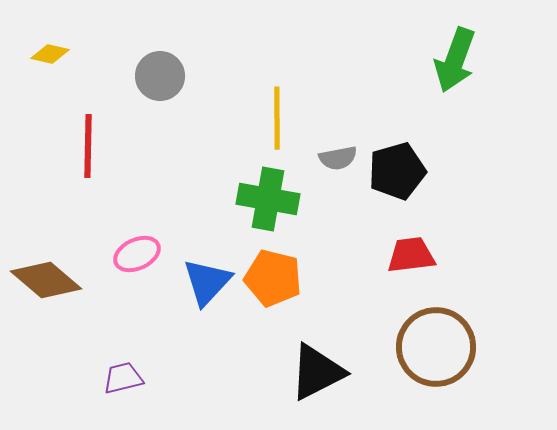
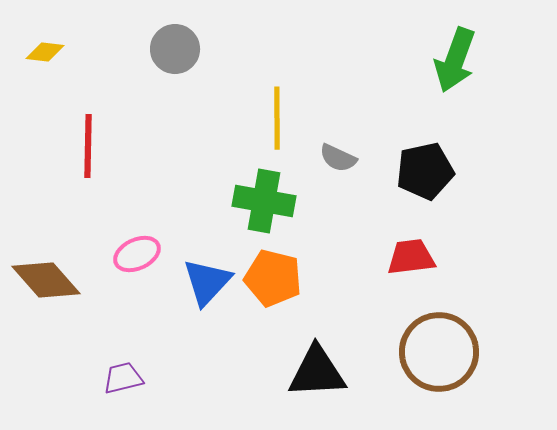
yellow diamond: moved 5 px left, 2 px up; rotated 6 degrees counterclockwise
gray circle: moved 15 px right, 27 px up
gray semicircle: rotated 36 degrees clockwise
black pentagon: moved 28 px right; rotated 4 degrees clockwise
green cross: moved 4 px left, 2 px down
red trapezoid: moved 2 px down
brown diamond: rotated 8 degrees clockwise
brown circle: moved 3 px right, 5 px down
black triangle: rotated 24 degrees clockwise
